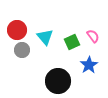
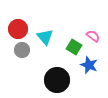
red circle: moved 1 px right, 1 px up
pink semicircle: rotated 16 degrees counterclockwise
green square: moved 2 px right, 5 px down; rotated 35 degrees counterclockwise
blue star: rotated 18 degrees counterclockwise
black circle: moved 1 px left, 1 px up
